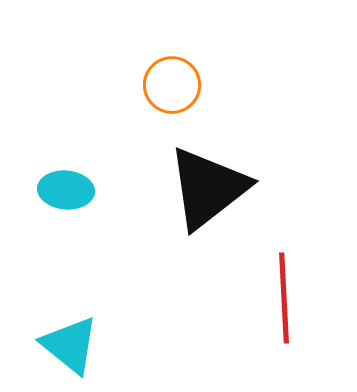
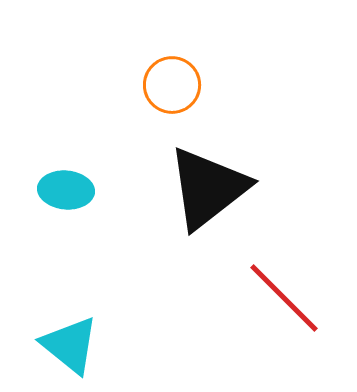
red line: rotated 42 degrees counterclockwise
